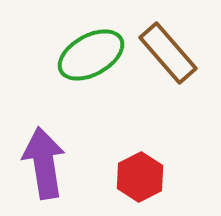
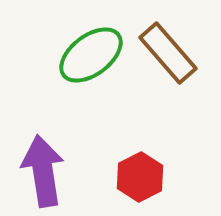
green ellipse: rotated 8 degrees counterclockwise
purple arrow: moved 1 px left, 8 px down
